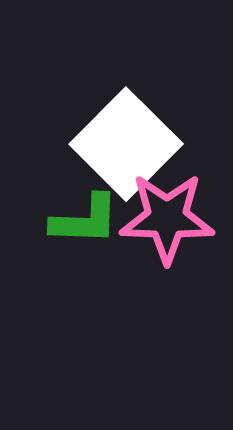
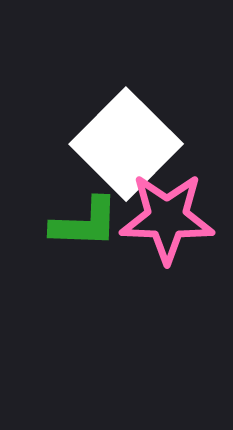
green L-shape: moved 3 px down
